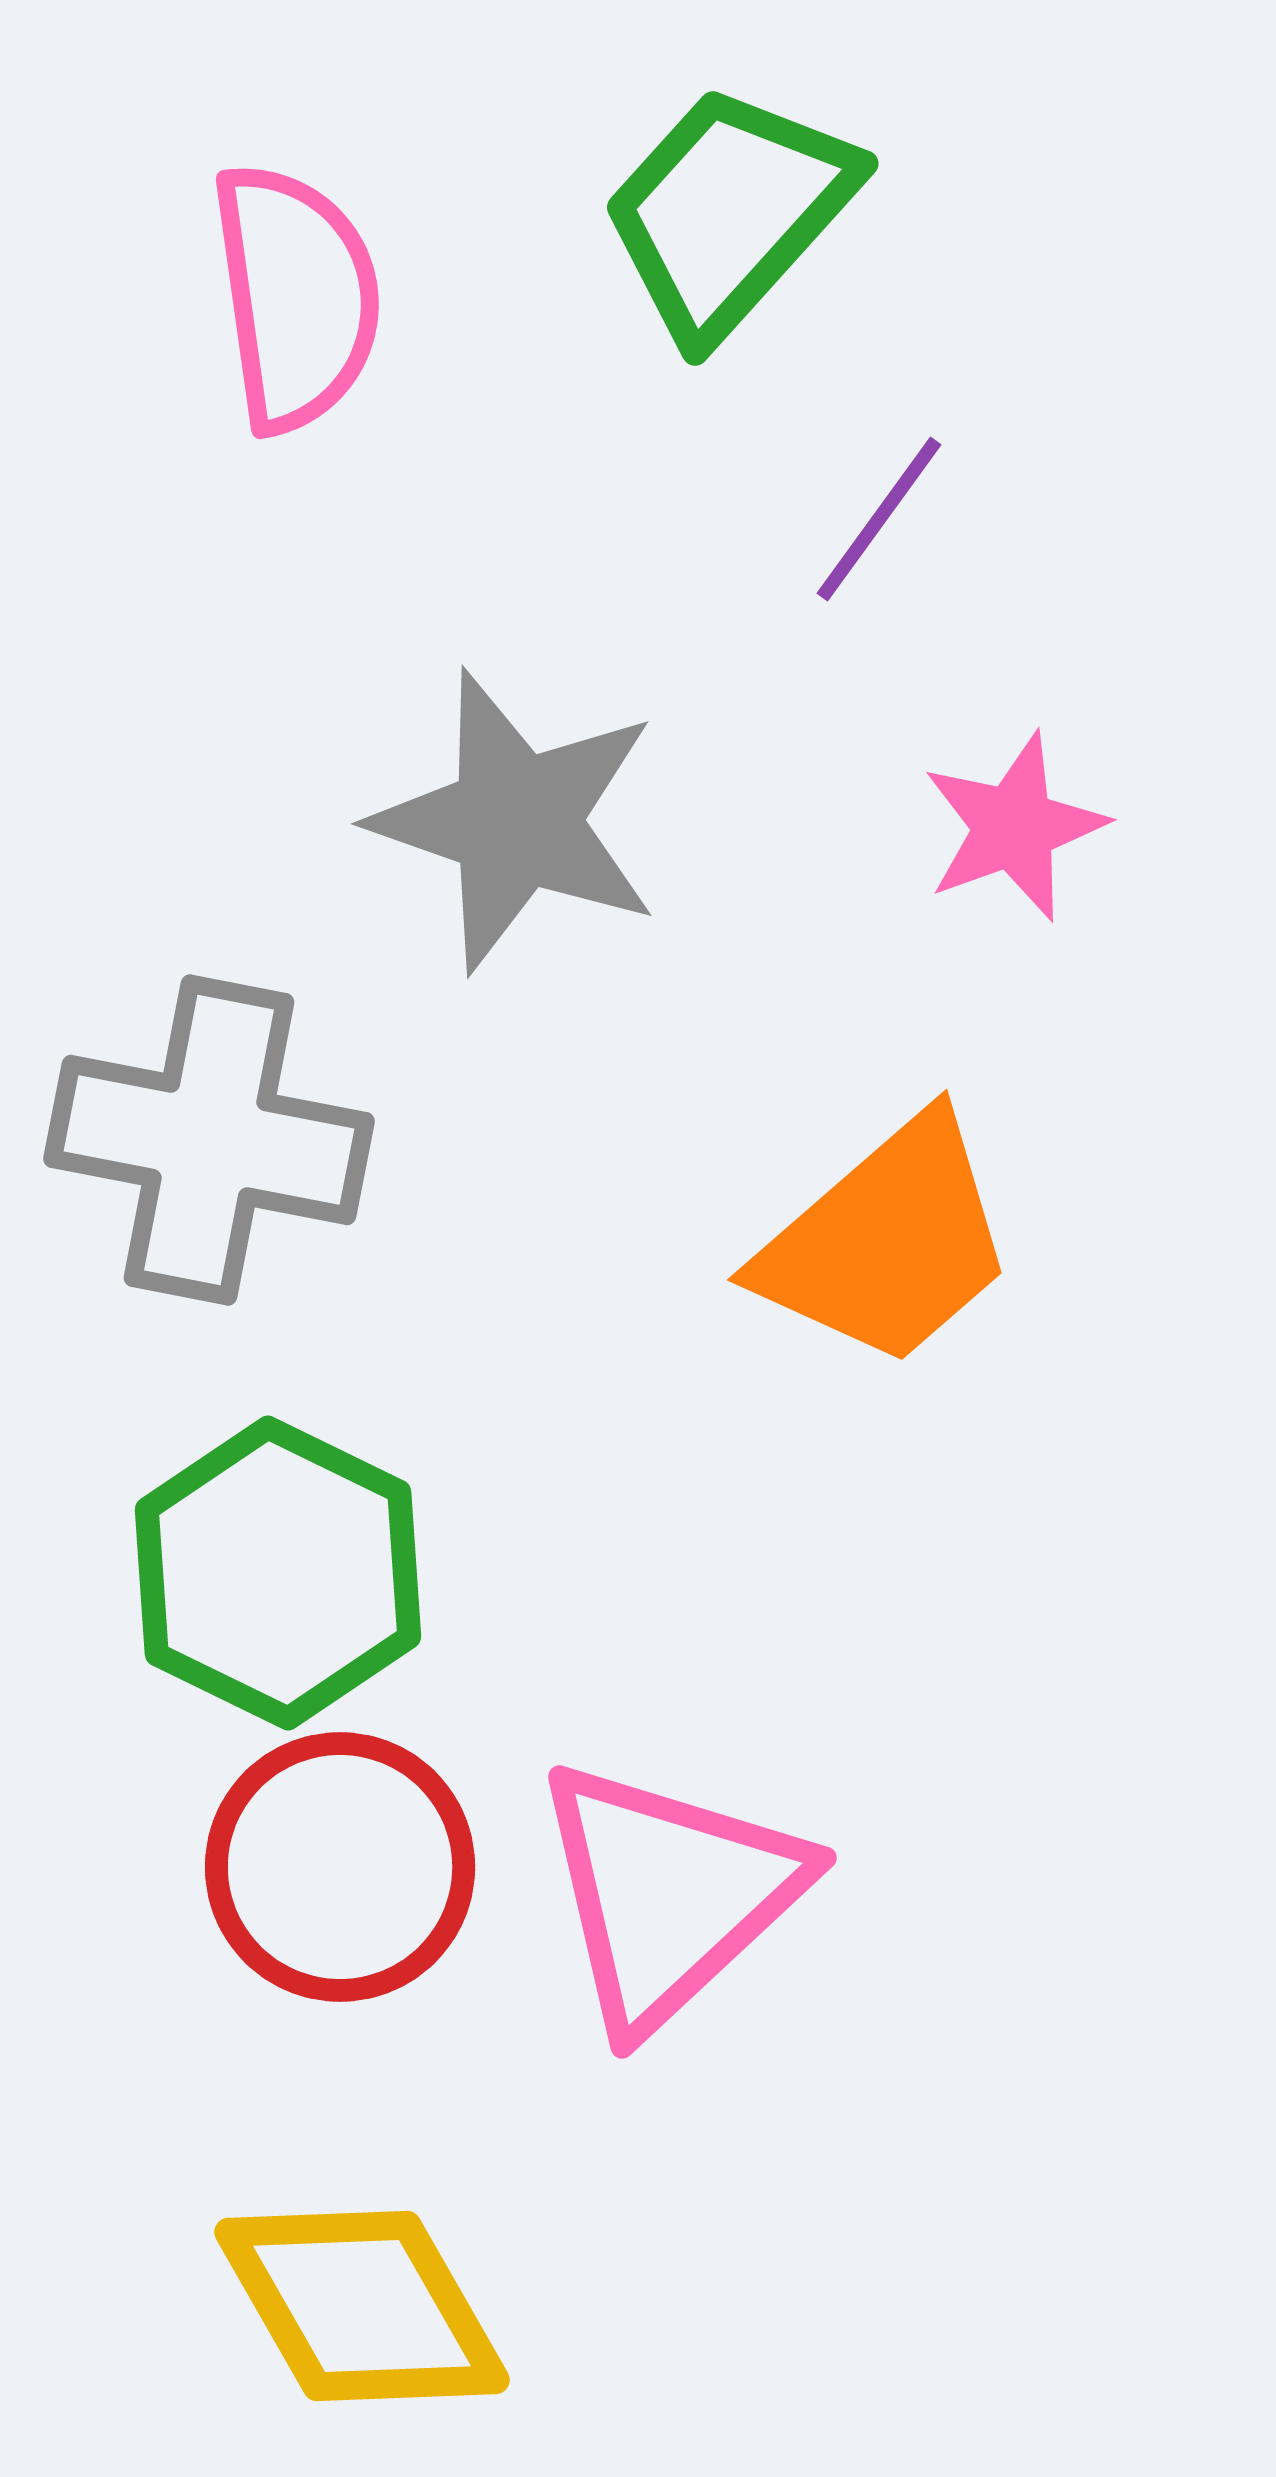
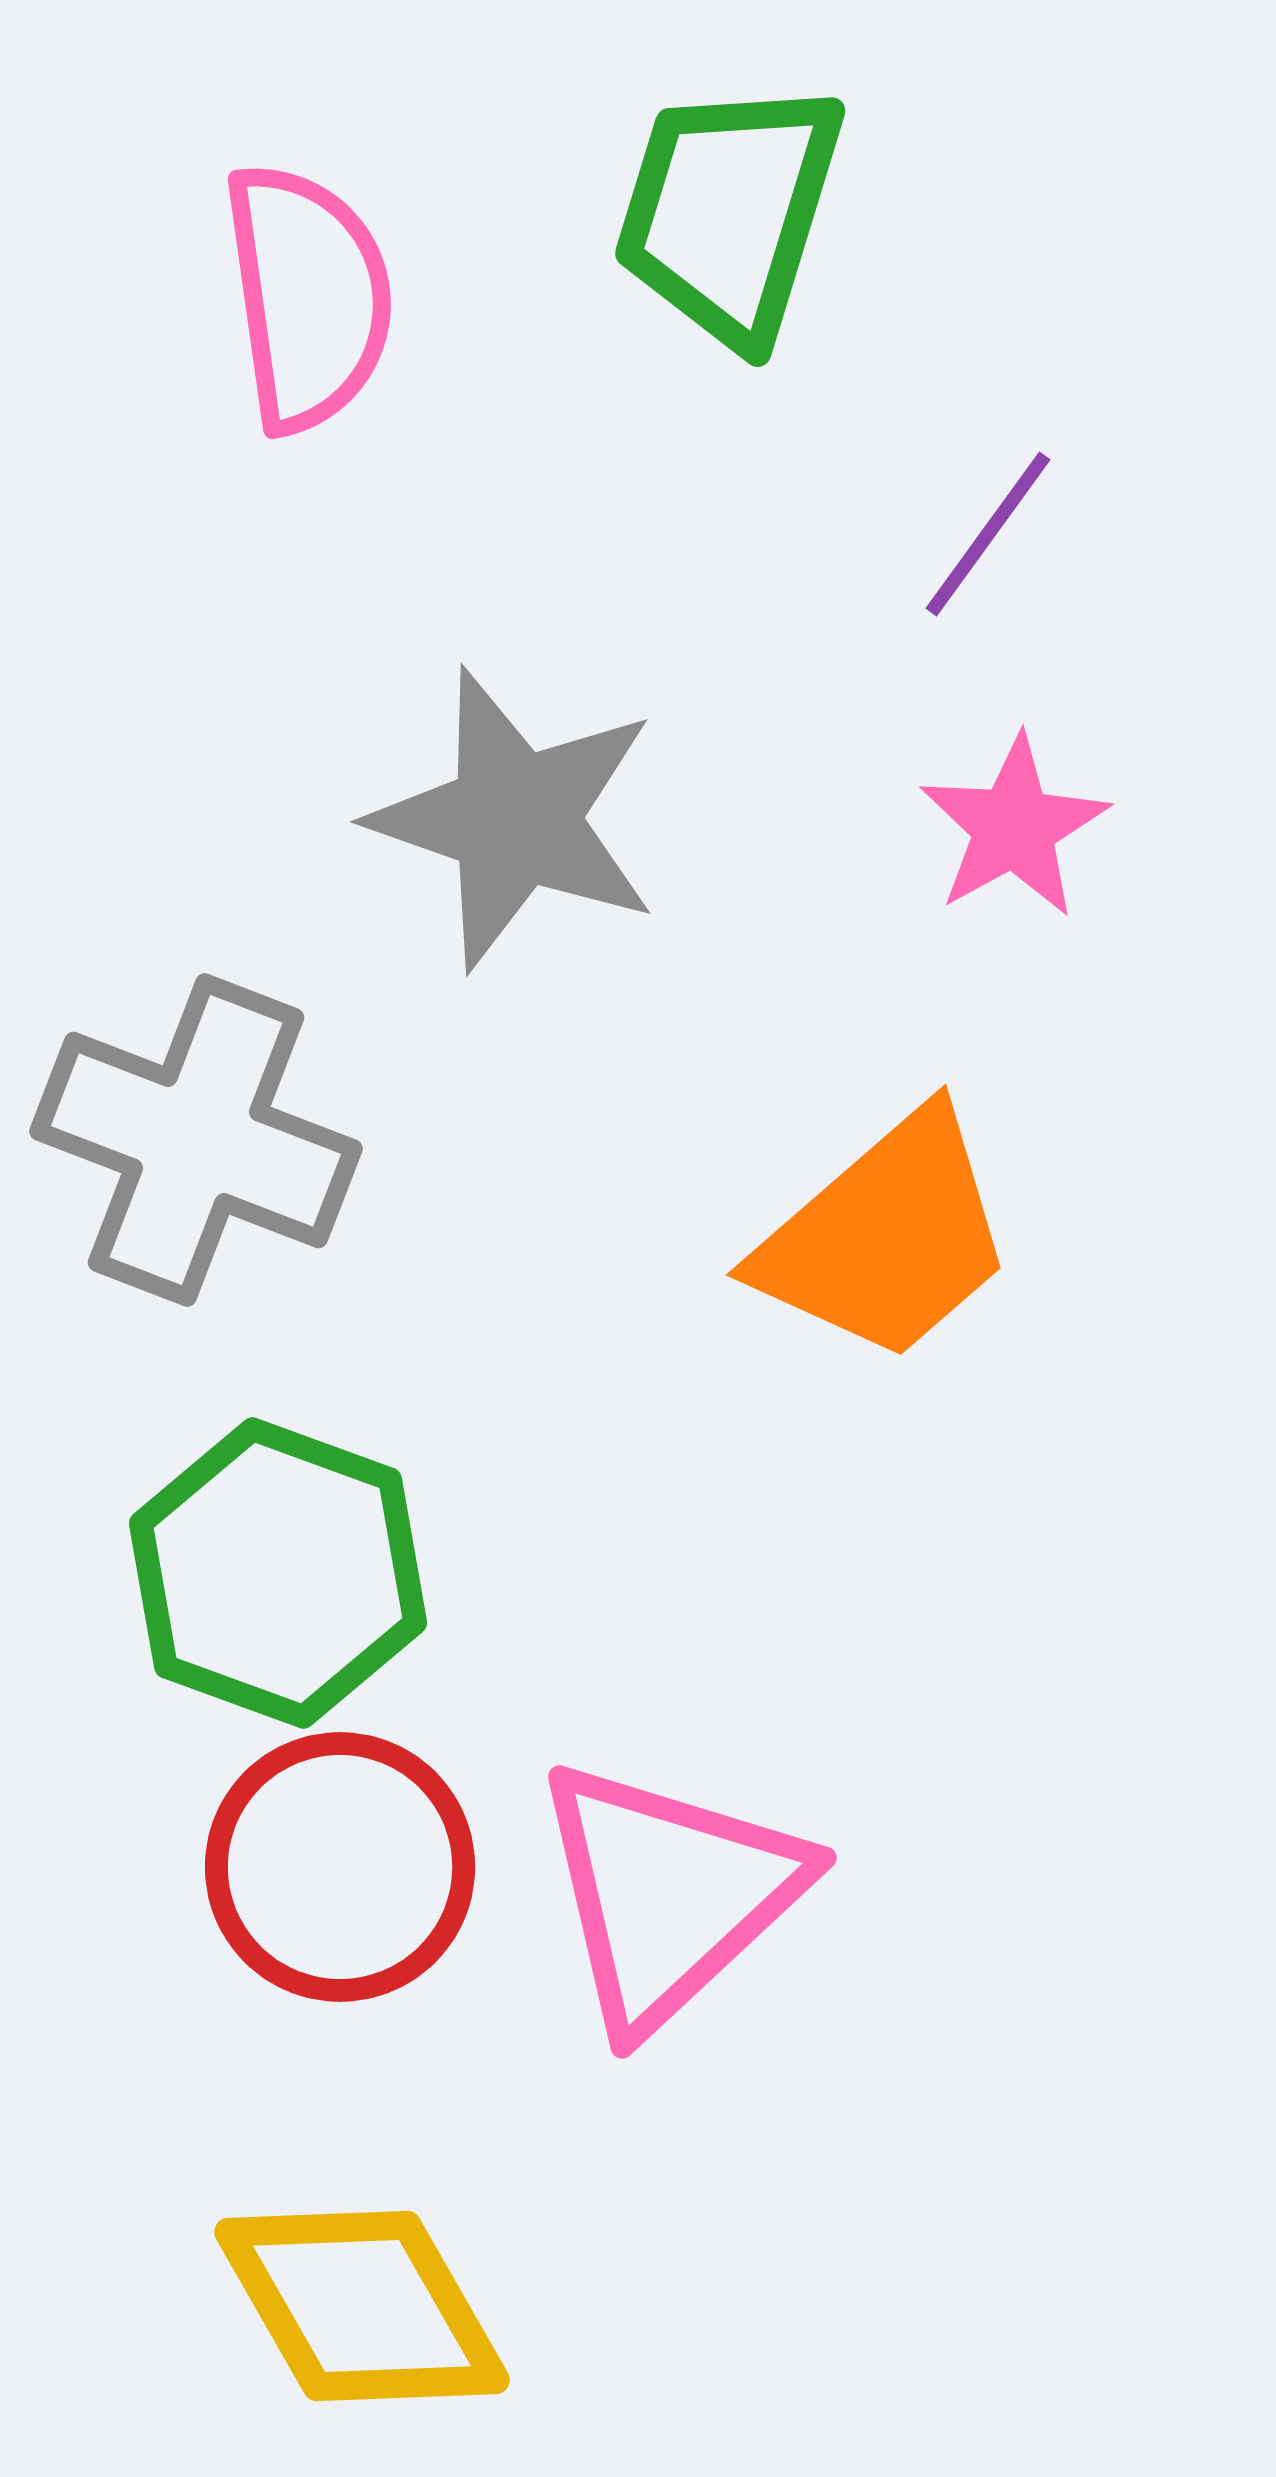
green trapezoid: rotated 25 degrees counterclockwise
pink semicircle: moved 12 px right
purple line: moved 109 px right, 15 px down
gray star: moved 1 px left, 2 px up
pink star: rotated 9 degrees counterclockwise
gray cross: moved 13 px left; rotated 10 degrees clockwise
orange trapezoid: moved 1 px left, 5 px up
green hexagon: rotated 6 degrees counterclockwise
